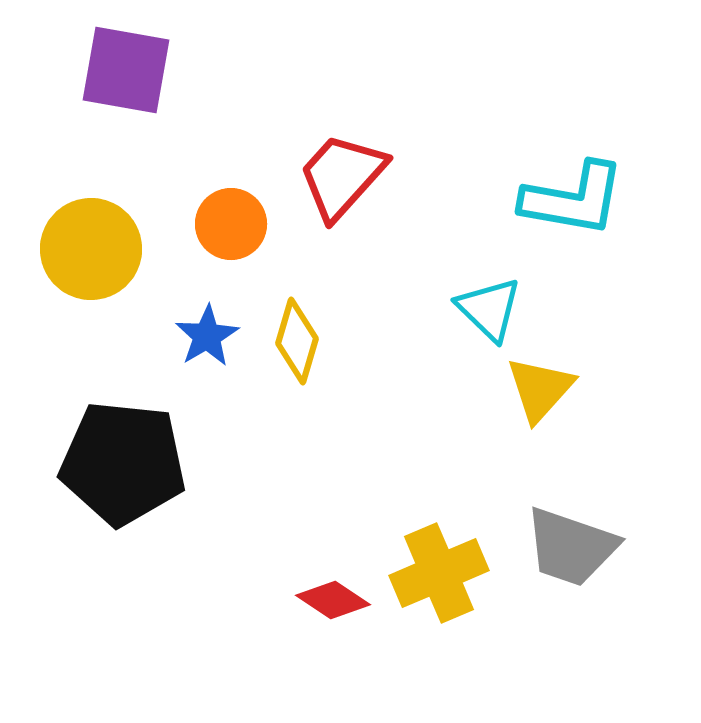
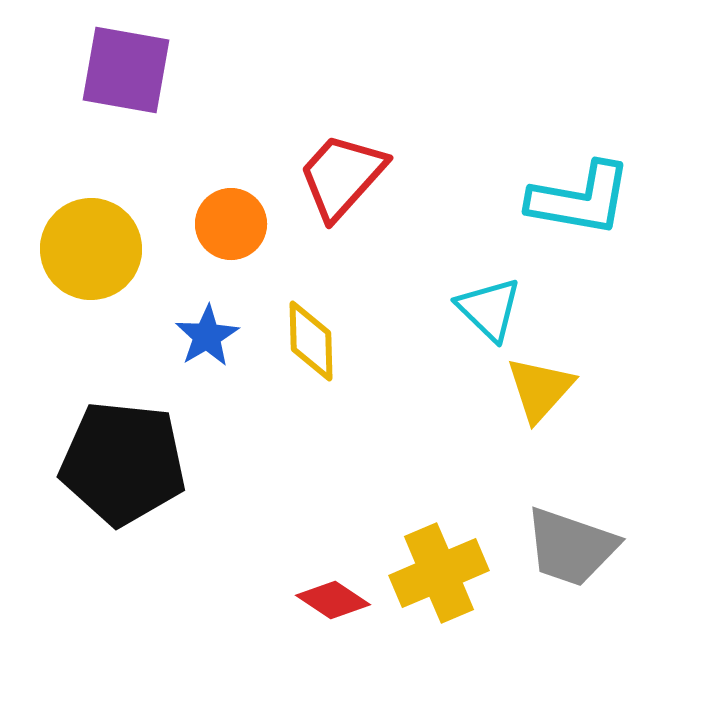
cyan L-shape: moved 7 px right
yellow diamond: moved 14 px right; rotated 18 degrees counterclockwise
